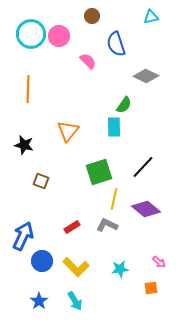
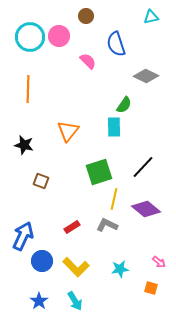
brown circle: moved 6 px left
cyan circle: moved 1 px left, 3 px down
orange square: rotated 24 degrees clockwise
